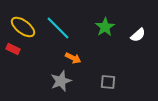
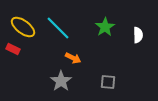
white semicircle: rotated 49 degrees counterclockwise
gray star: rotated 15 degrees counterclockwise
